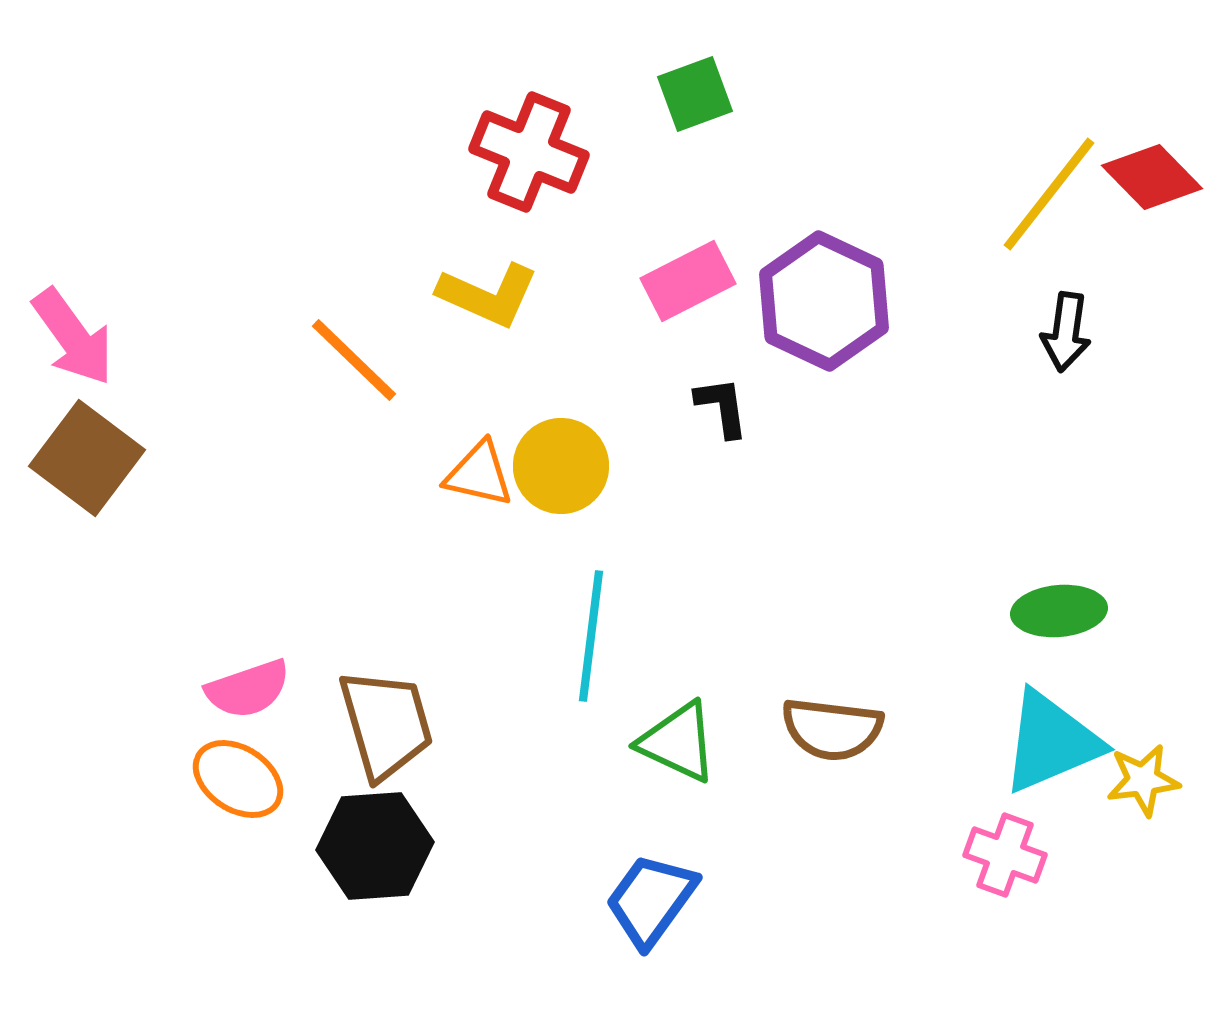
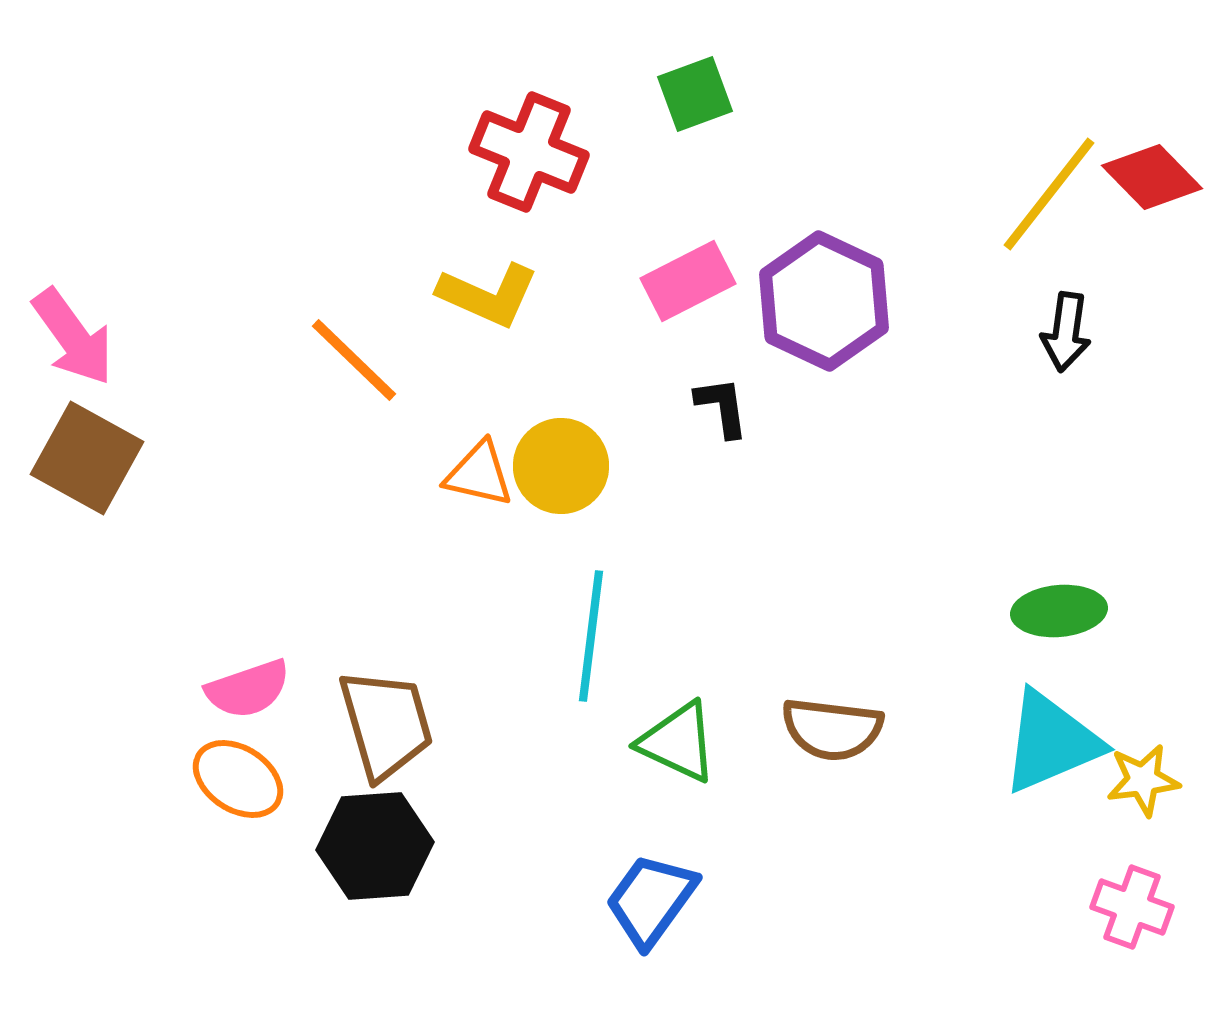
brown square: rotated 8 degrees counterclockwise
pink cross: moved 127 px right, 52 px down
